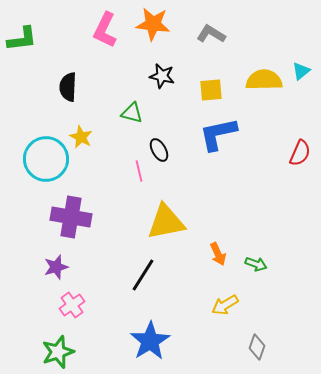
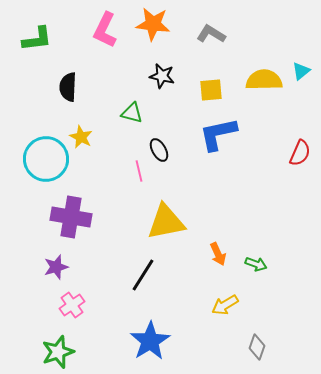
green L-shape: moved 15 px right
